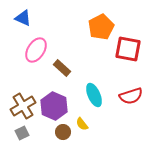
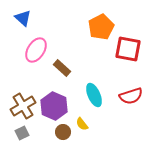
blue triangle: rotated 18 degrees clockwise
